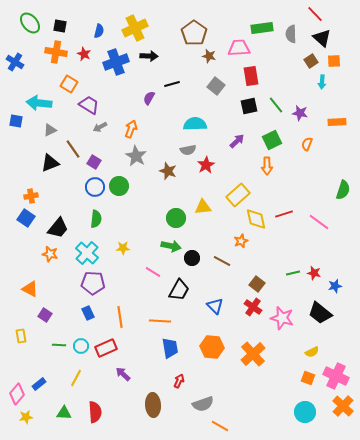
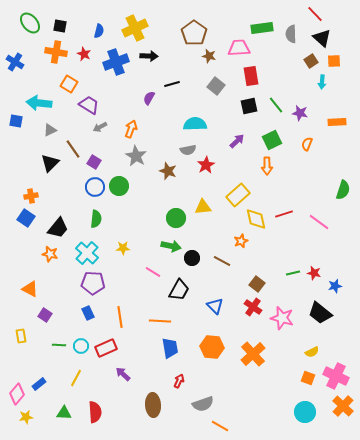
black triangle at (50, 163): rotated 24 degrees counterclockwise
